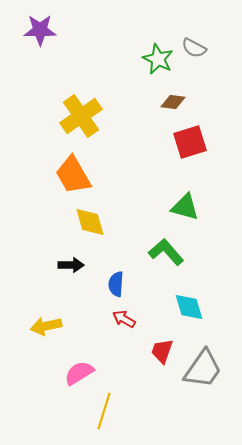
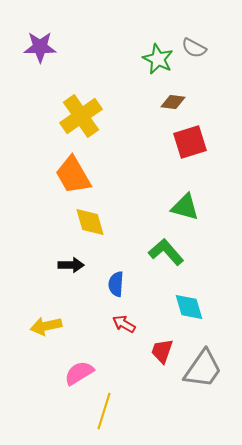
purple star: moved 17 px down
red arrow: moved 5 px down
